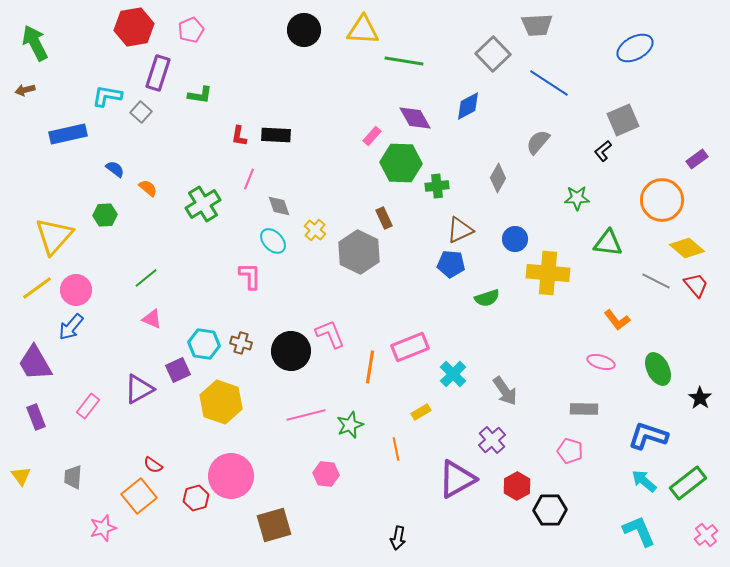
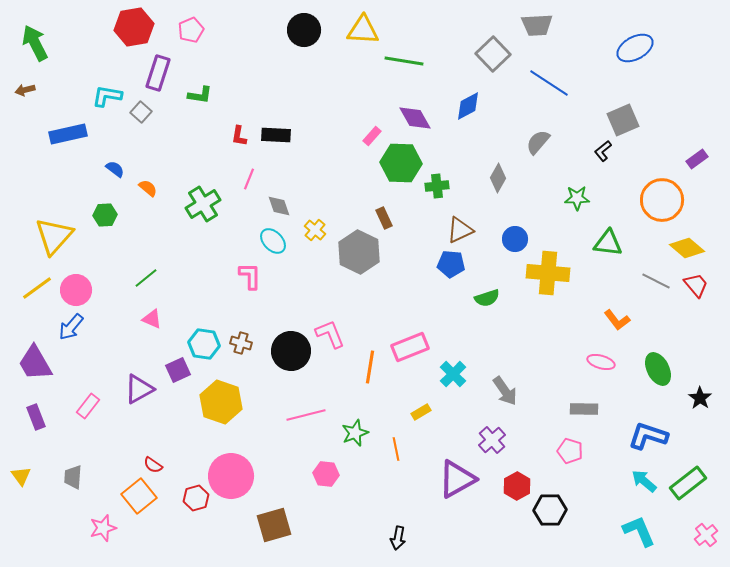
green star at (350, 425): moved 5 px right, 8 px down
